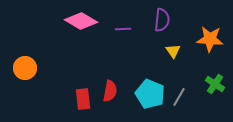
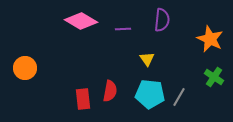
orange star: rotated 20 degrees clockwise
yellow triangle: moved 26 px left, 8 px down
green cross: moved 1 px left, 7 px up
cyan pentagon: rotated 16 degrees counterclockwise
